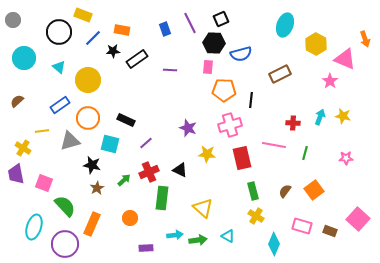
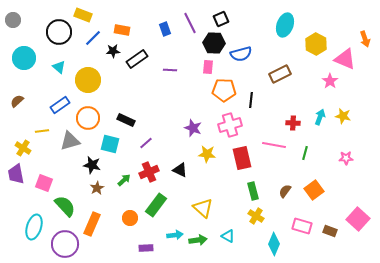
purple star at (188, 128): moved 5 px right
green rectangle at (162, 198): moved 6 px left, 7 px down; rotated 30 degrees clockwise
